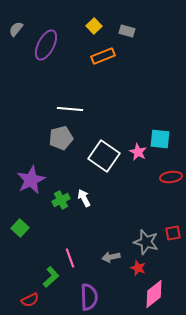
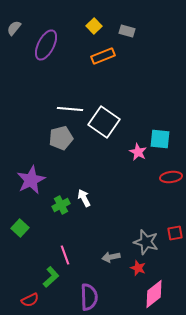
gray semicircle: moved 2 px left, 1 px up
white square: moved 34 px up
green cross: moved 5 px down
red square: moved 2 px right
pink line: moved 5 px left, 3 px up
